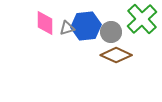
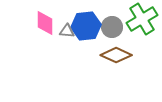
green cross: rotated 12 degrees clockwise
gray triangle: moved 3 px down; rotated 21 degrees clockwise
gray circle: moved 1 px right, 5 px up
